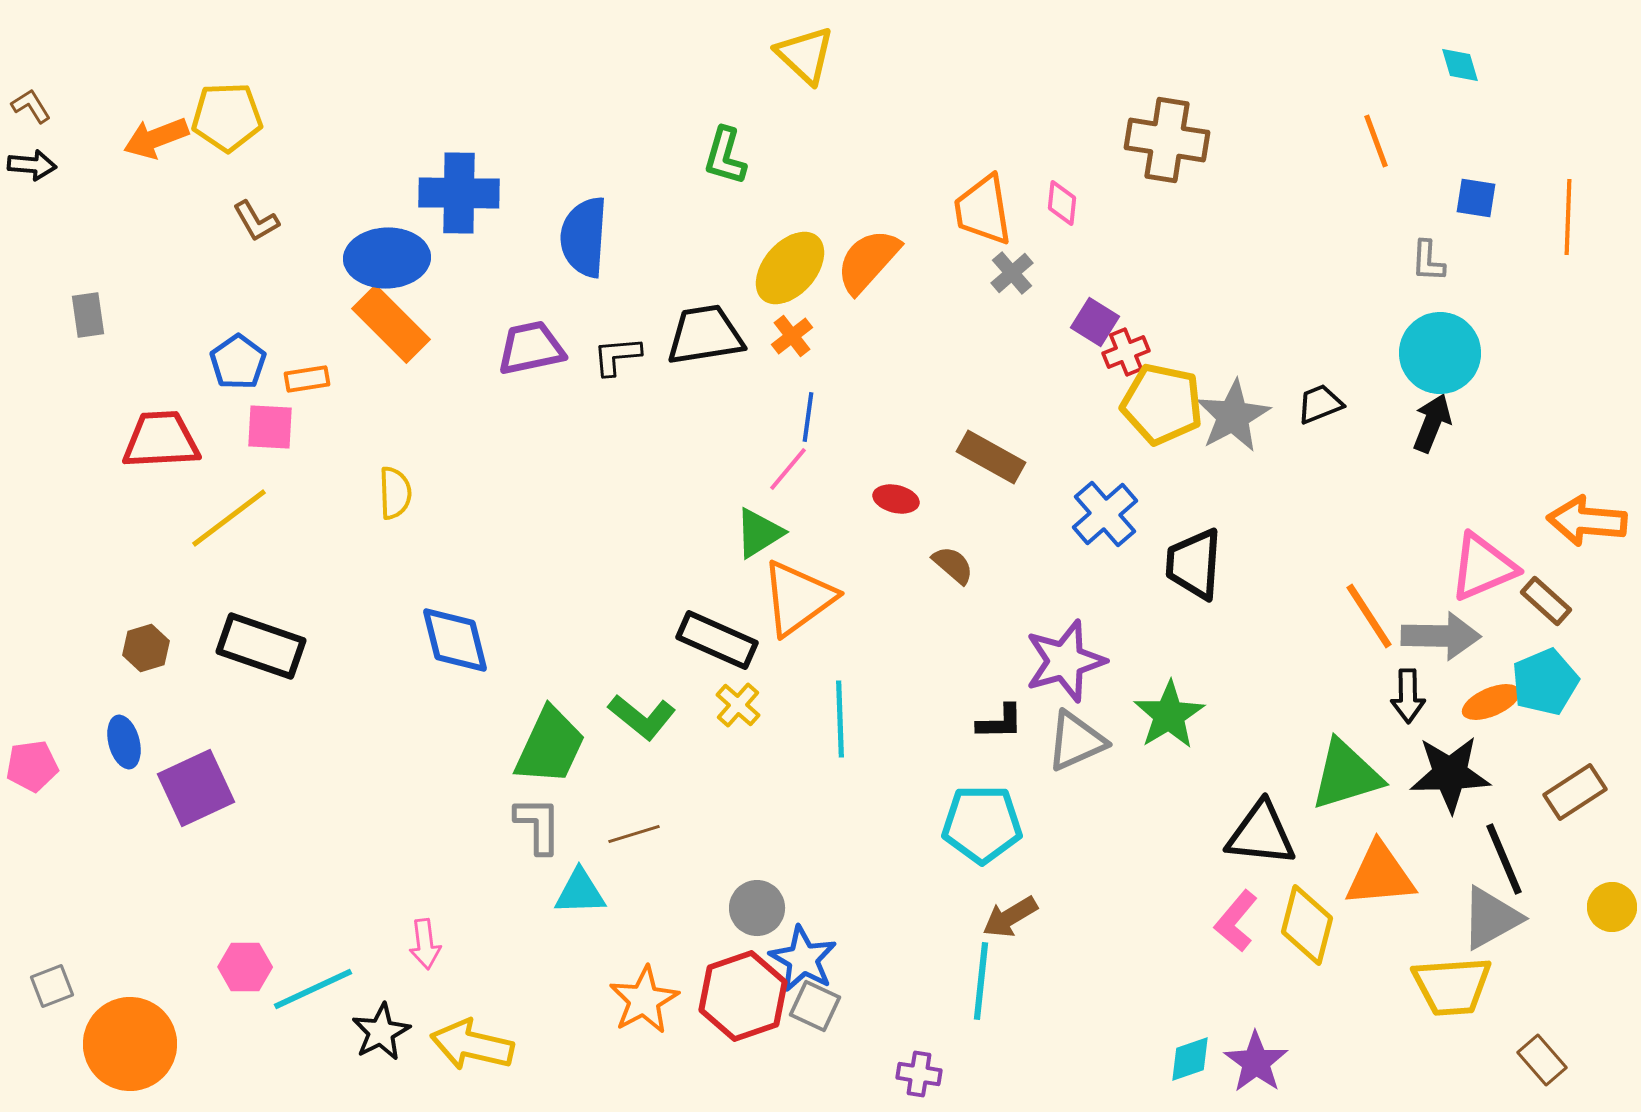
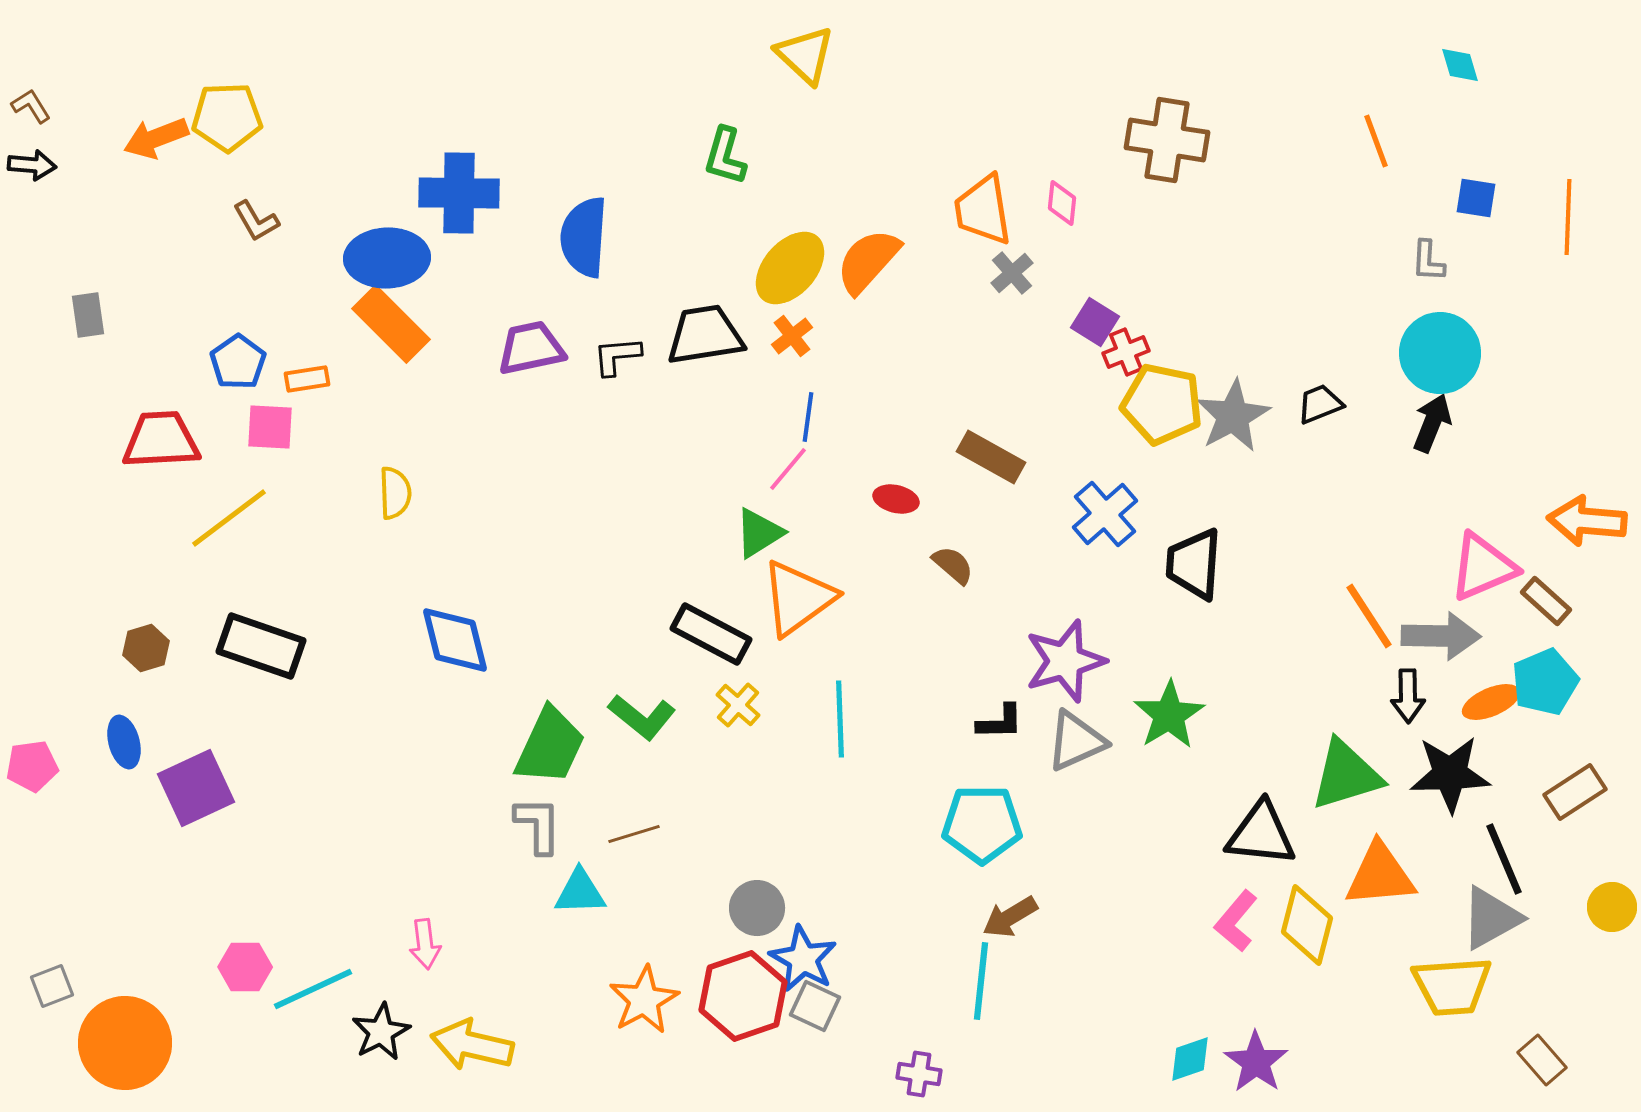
black rectangle at (717, 640): moved 6 px left, 6 px up; rotated 4 degrees clockwise
orange circle at (130, 1044): moved 5 px left, 1 px up
